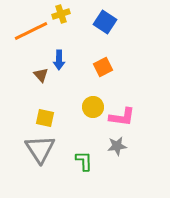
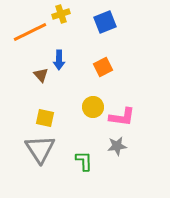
blue square: rotated 35 degrees clockwise
orange line: moved 1 px left, 1 px down
